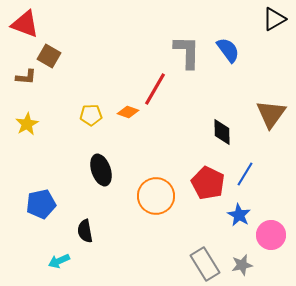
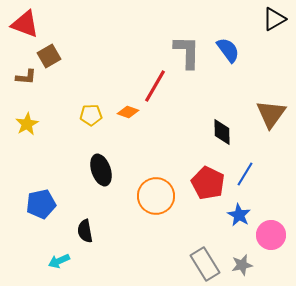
brown square: rotated 30 degrees clockwise
red line: moved 3 px up
